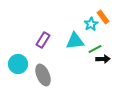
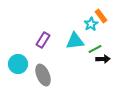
orange rectangle: moved 2 px left, 1 px up
